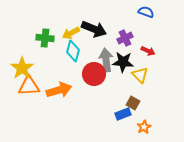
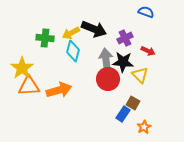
red circle: moved 14 px right, 5 px down
blue rectangle: rotated 35 degrees counterclockwise
